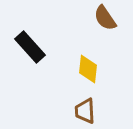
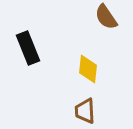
brown semicircle: moved 1 px right, 1 px up
black rectangle: moved 2 px left, 1 px down; rotated 20 degrees clockwise
